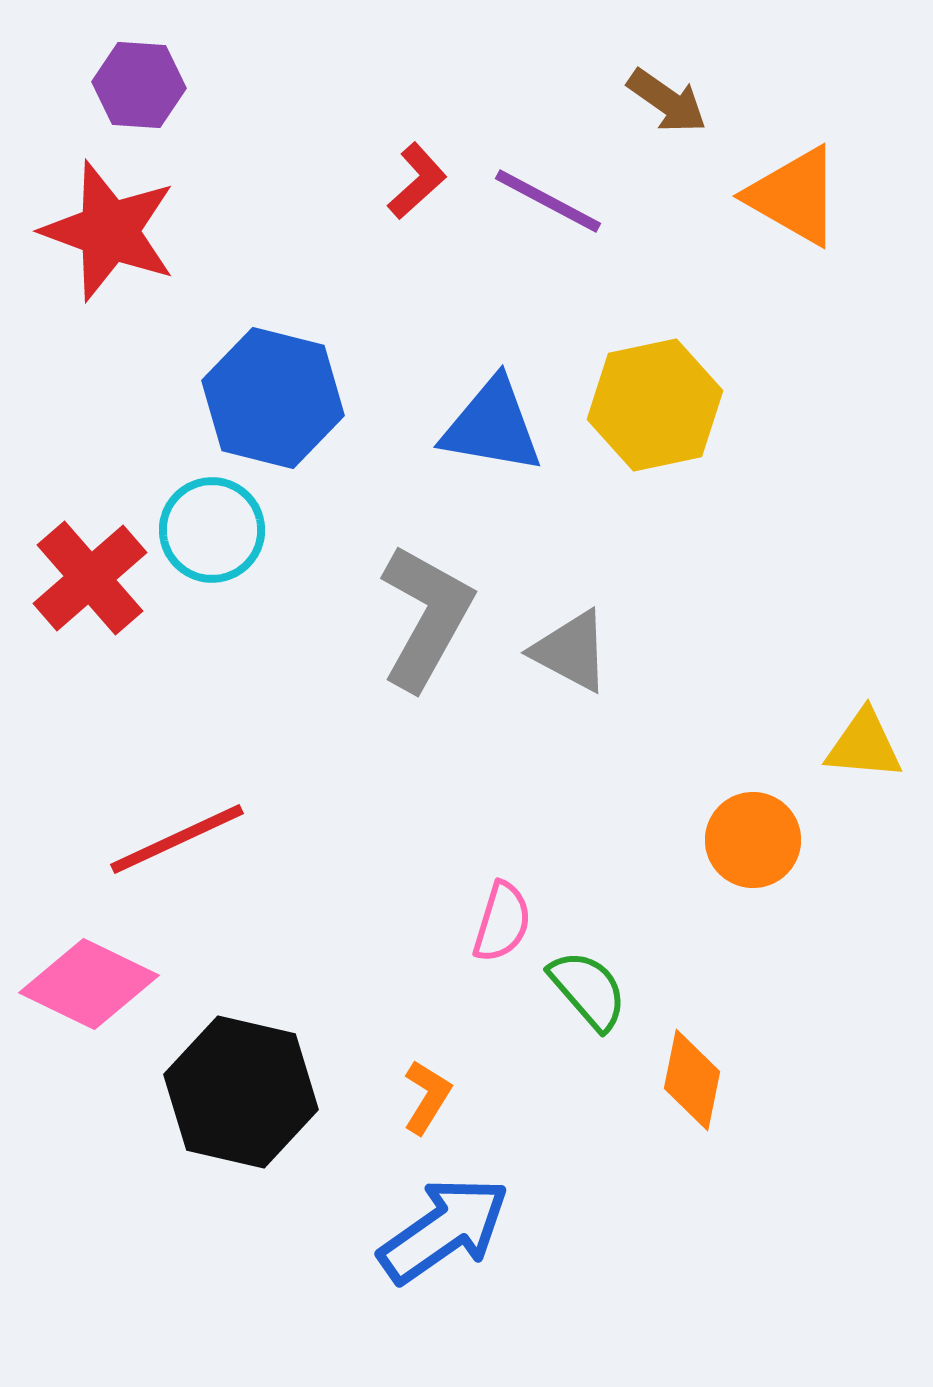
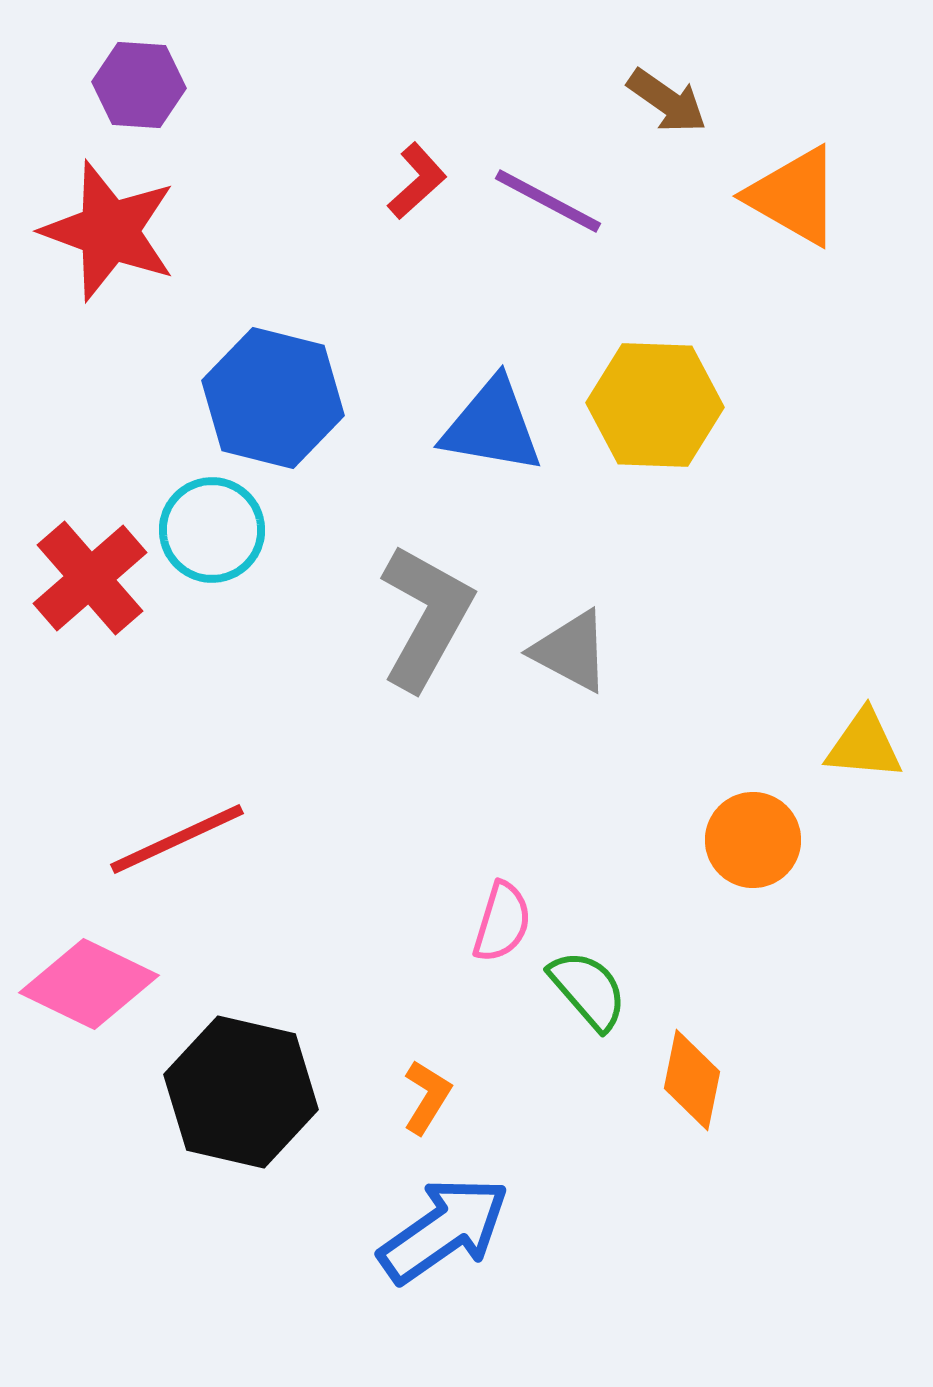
yellow hexagon: rotated 14 degrees clockwise
